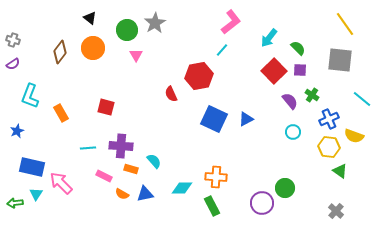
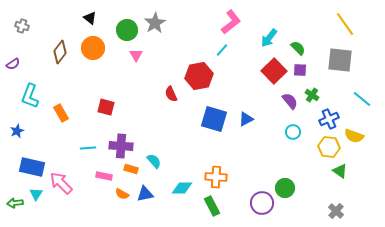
gray cross at (13, 40): moved 9 px right, 14 px up
blue square at (214, 119): rotated 8 degrees counterclockwise
pink rectangle at (104, 176): rotated 14 degrees counterclockwise
